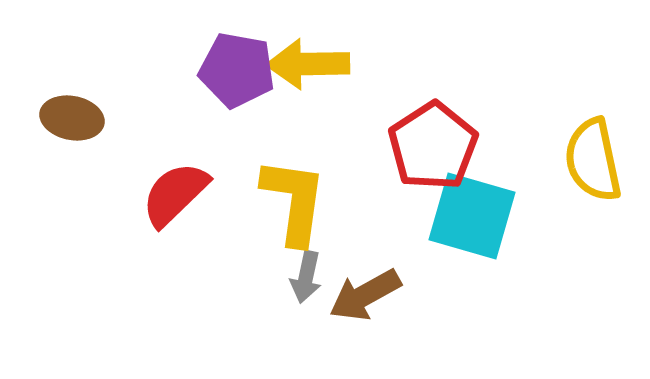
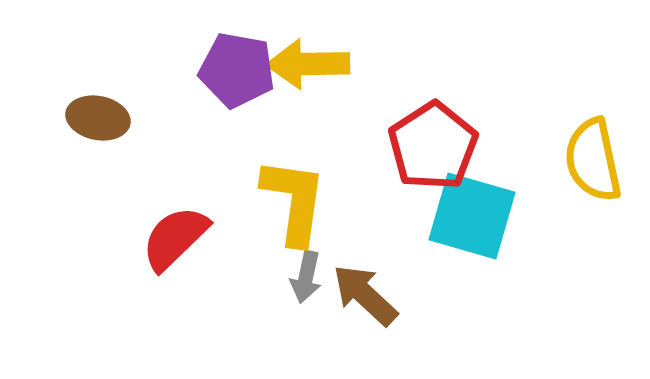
brown ellipse: moved 26 px right
red semicircle: moved 44 px down
brown arrow: rotated 72 degrees clockwise
